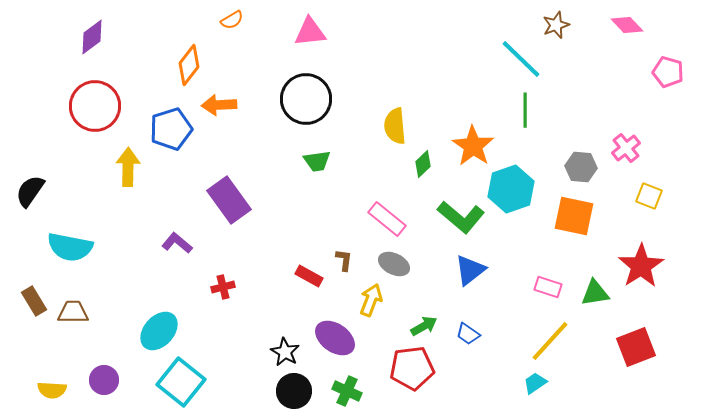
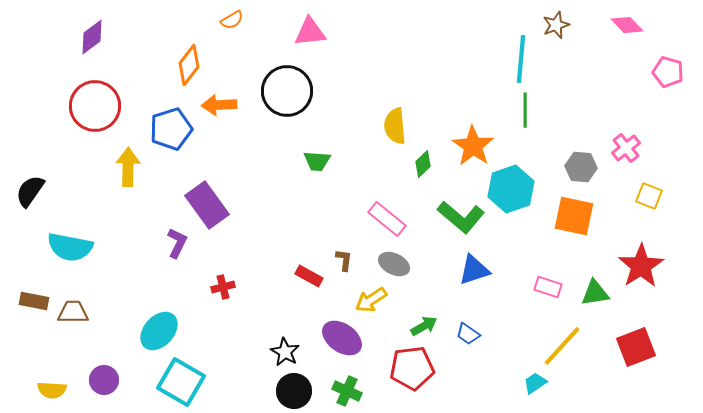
cyan line at (521, 59): rotated 51 degrees clockwise
black circle at (306, 99): moved 19 px left, 8 px up
green trapezoid at (317, 161): rotated 12 degrees clockwise
purple rectangle at (229, 200): moved 22 px left, 5 px down
purple L-shape at (177, 243): rotated 76 degrees clockwise
blue triangle at (470, 270): moved 4 px right; rotated 20 degrees clockwise
yellow arrow at (371, 300): rotated 144 degrees counterclockwise
brown rectangle at (34, 301): rotated 48 degrees counterclockwise
purple ellipse at (335, 338): moved 7 px right
yellow line at (550, 341): moved 12 px right, 5 px down
cyan square at (181, 382): rotated 9 degrees counterclockwise
